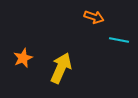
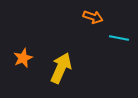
orange arrow: moved 1 px left
cyan line: moved 2 px up
